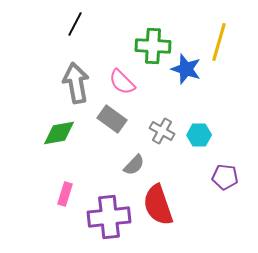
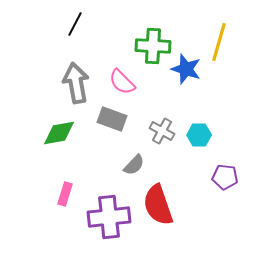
gray rectangle: rotated 16 degrees counterclockwise
